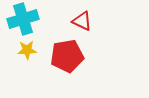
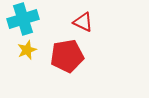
red triangle: moved 1 px right, 1 px down
yellow star: rotated 18 degrees counterclockwise
